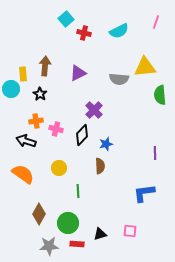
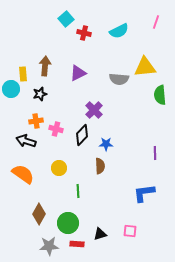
black star: rotated 24 degrees clockwise
blue star: rotated 16 degrees clockwise
